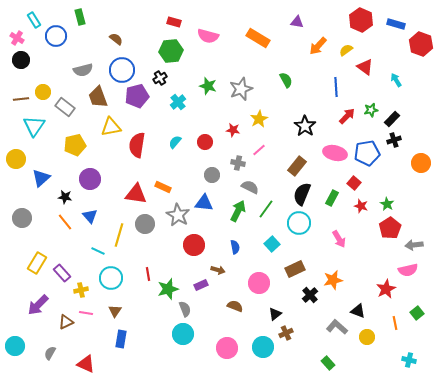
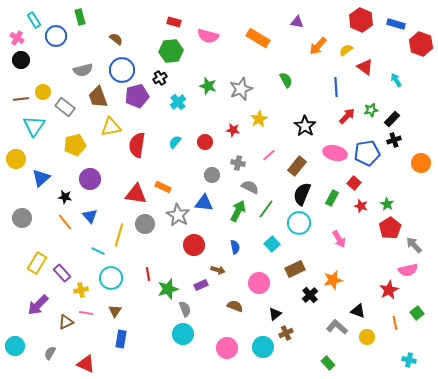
pink line at (259, 150): moved 10 px right, 5 px down
gray arrow at (414, 245): rotated 54 degrees clockwise
red star at (386, 289): moved 3 px right, 1 px down
